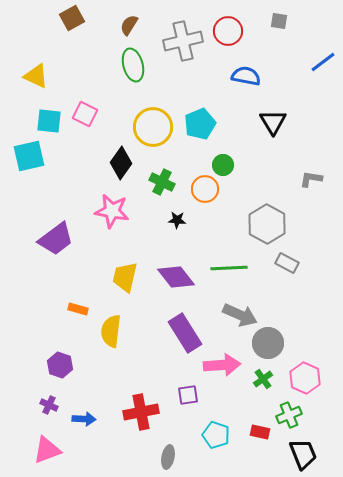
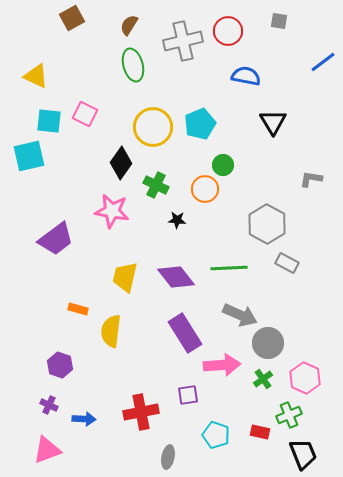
green cross at (162, 182): moved 6 px left, 3 px down
